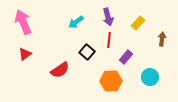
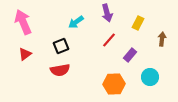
purple arrow: moved 1 px left, 4 px up
yellow rectangle: rotated 16 degrees counterclockwise
red line: rotated 35 degrees clockwise
black square: moved 26 px left, 6 px up; rotated 28 degrees clockwise
purple rectangle: moved 4 px right, 2 px up
red semicircle: rotated 24 degrees clockwise
orange hexagon: moved 3 px right, 3 px down
